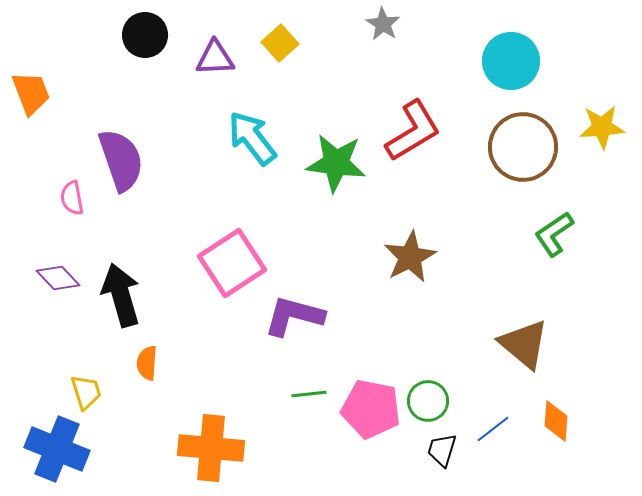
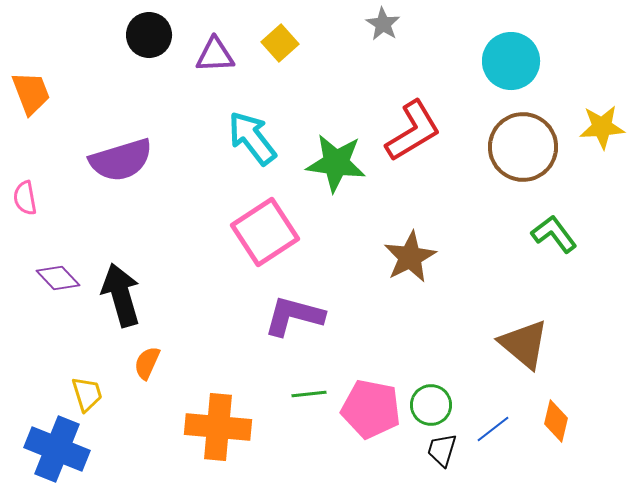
black circle: moved 4 px right
purple triangle: moved 3 px up
purple semicircle: rotated 92 degrees clockwise
pink semicircle: moved 47 px left
green L-shape: rotated 87 degrees clockwise
pink square: moved 33 px right, 31 px up
orange semicircle: rotated 20 degrees clockwise
yellow trapezoid: moved 1 px right, 2 px down
green circle: moved 3 px right, 4 px down
orange diamond: rotated 9 degrees clockwise
orange cross: moved 7 px right, 21 px up
